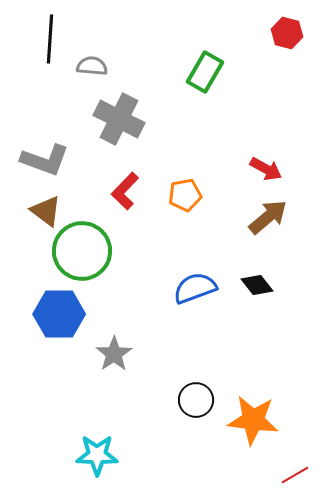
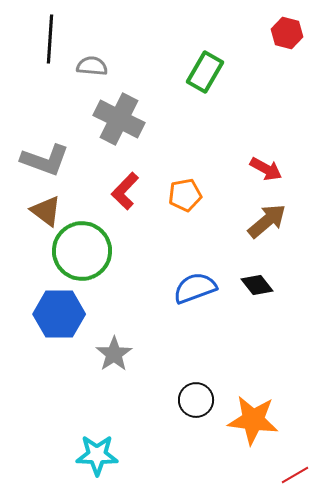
brown arrow: moved 1 px left, 4 px down
